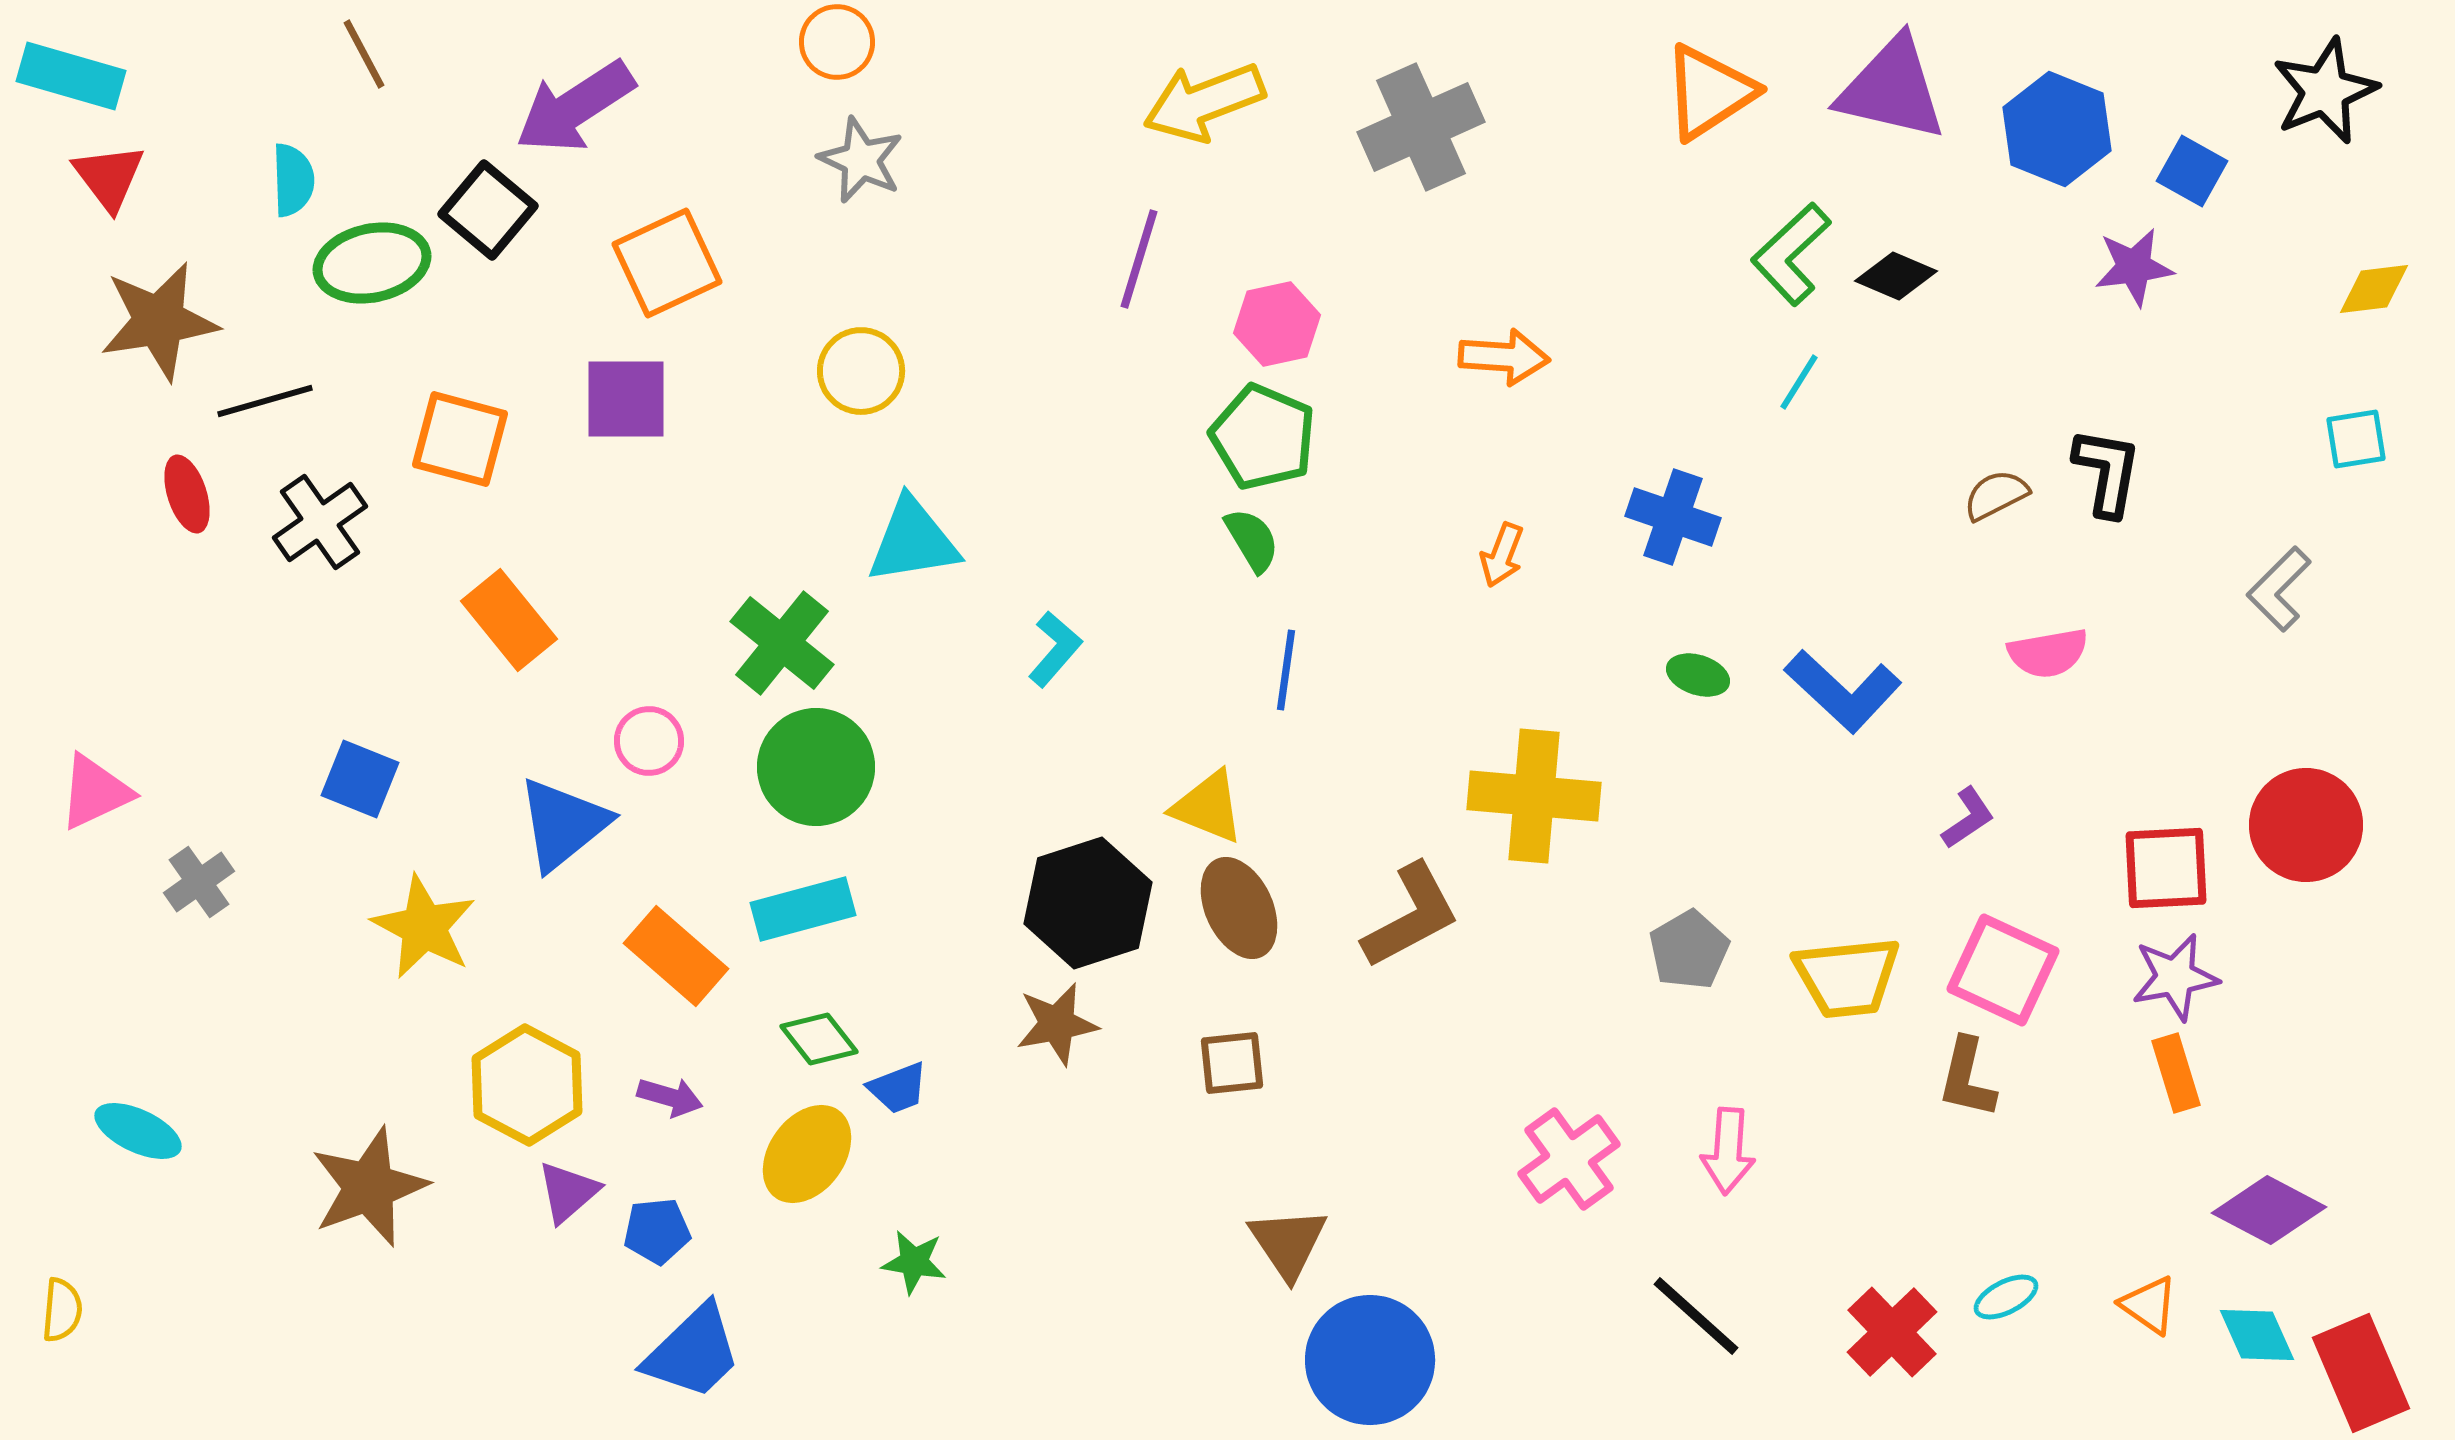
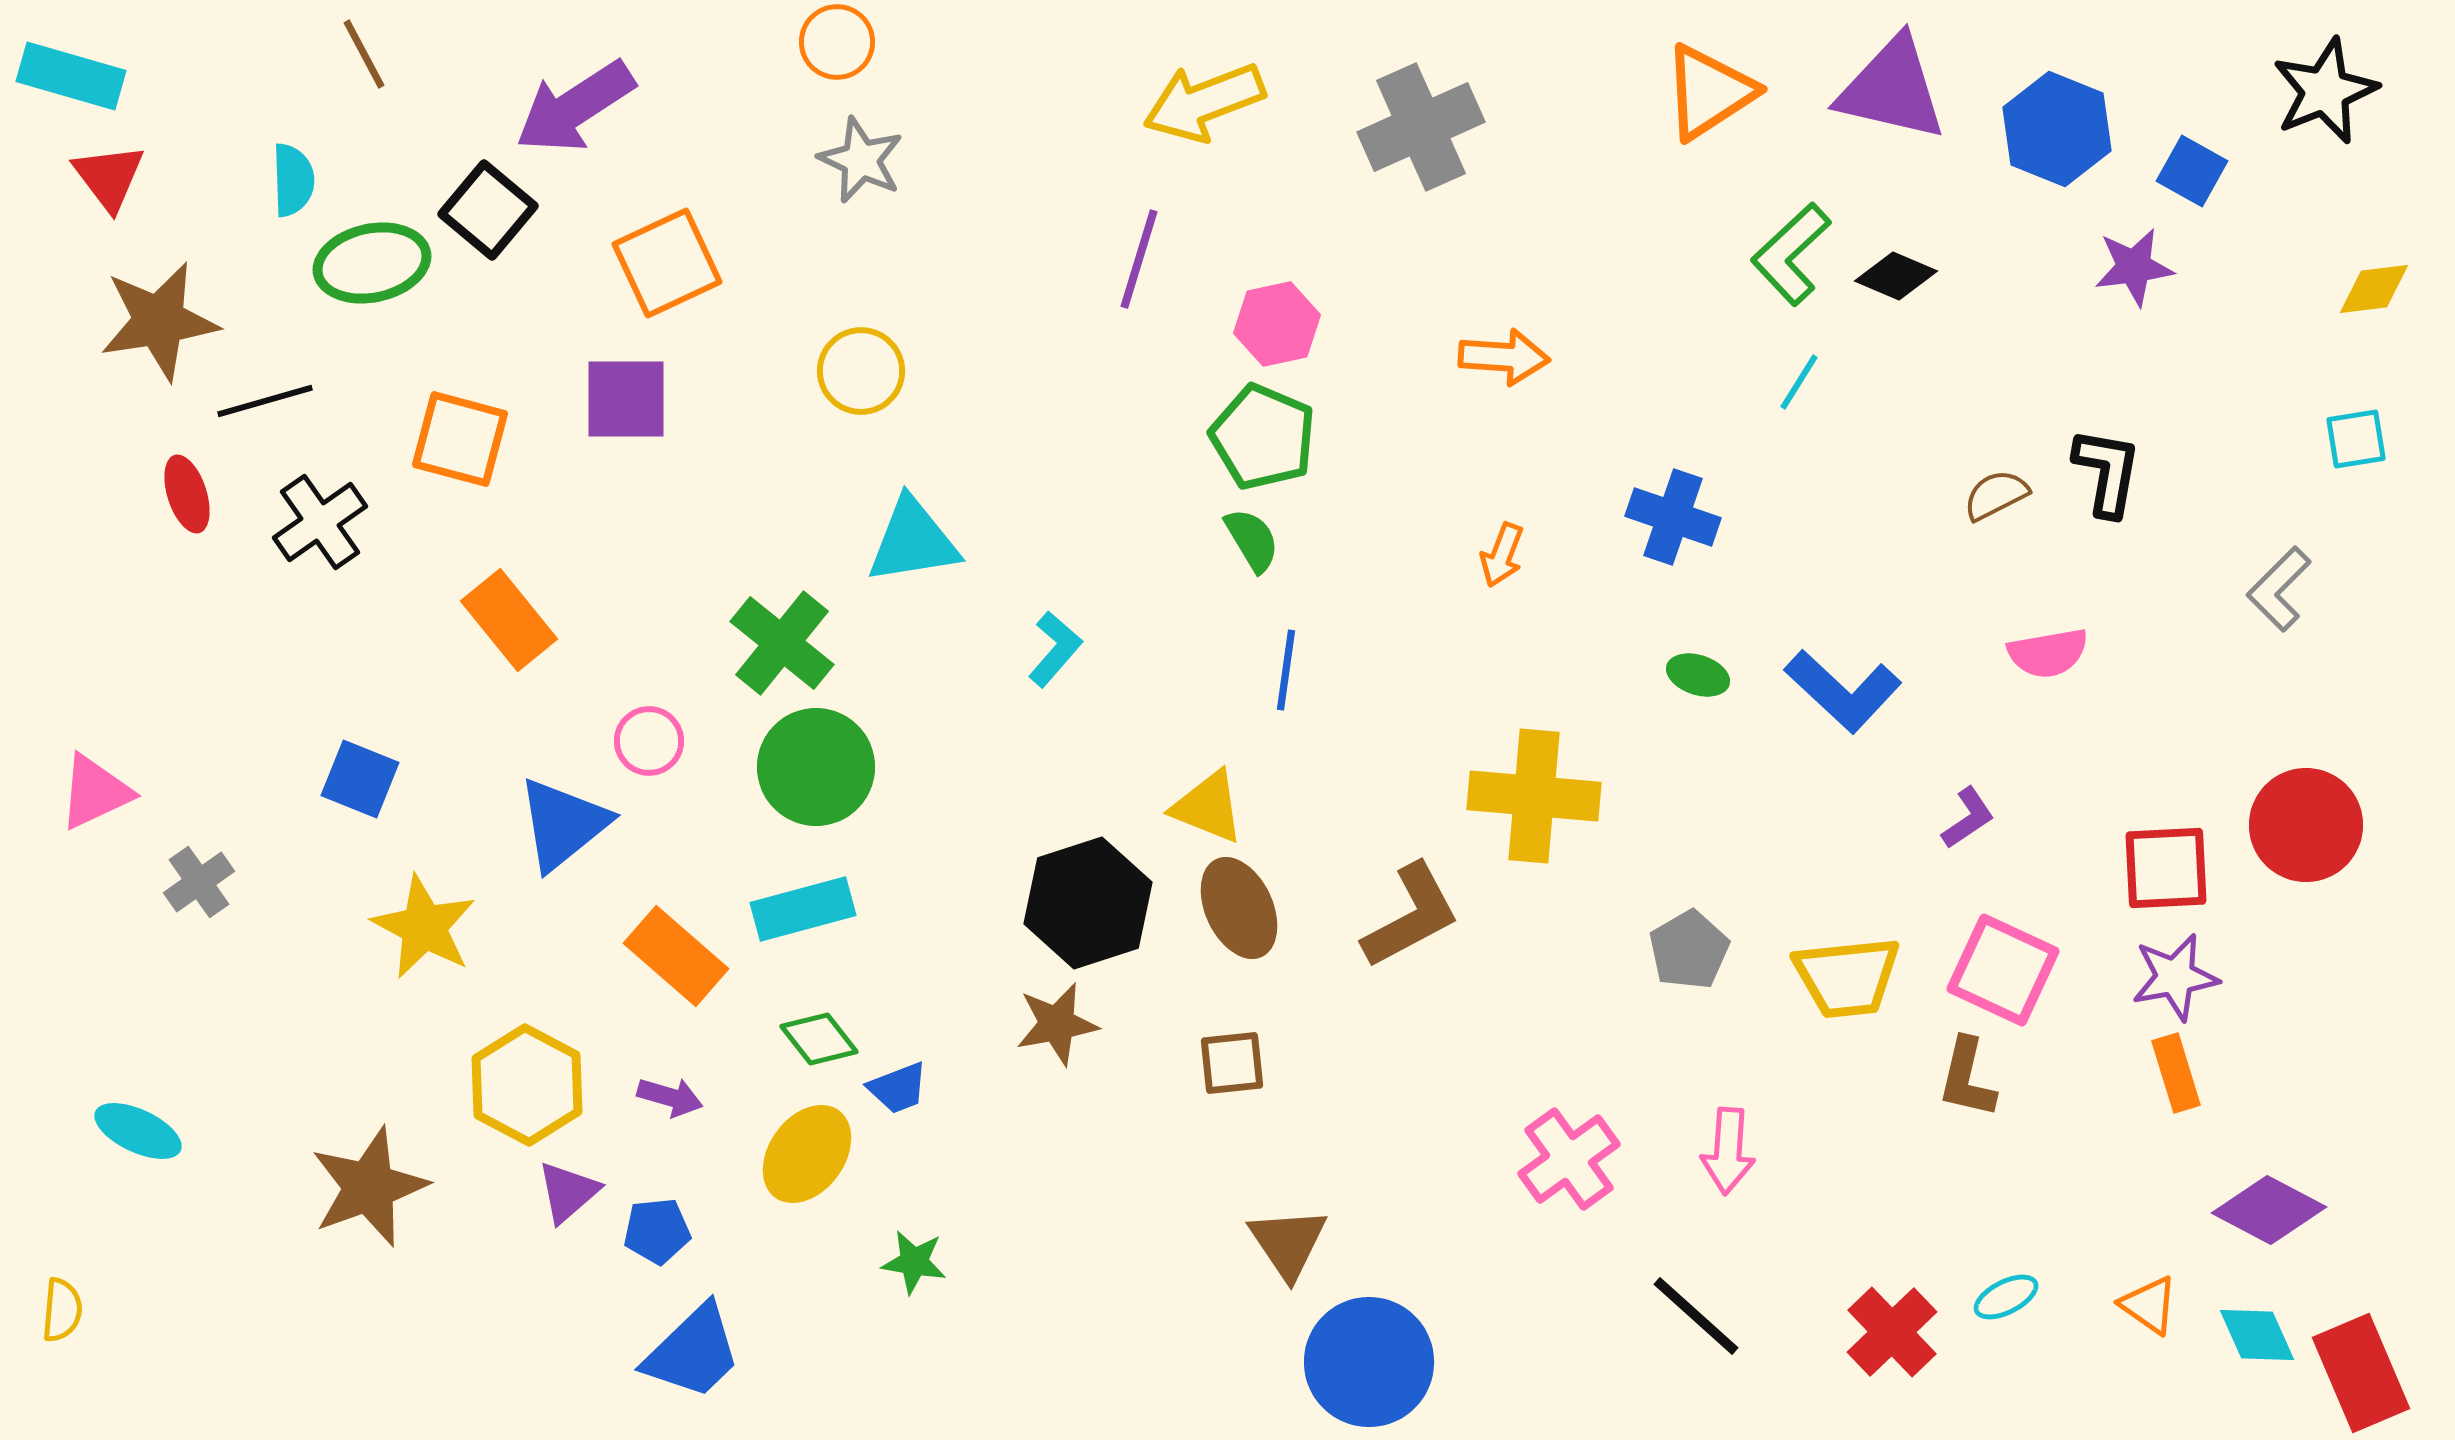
blue circle at (1370, 1360): moved 1 px left, 2 px down
